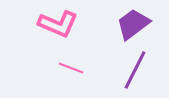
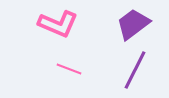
pink line: moved 2 px left, 1 px down
